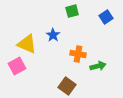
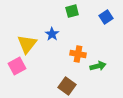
blue star: moved 1 px left, 1 px up
yellow triangle: rotated 45 degrees clockwise
